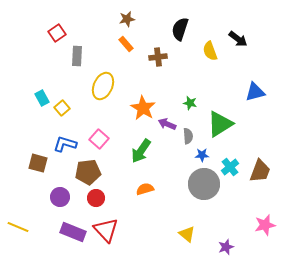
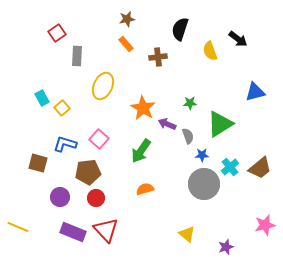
green star: rotated 16 degrees counterclockwise
gray semicircle: rotated 14 degrees counterclockwise
brown trapezoid: moved 3 px up; rotated 30 degrees clockwise
